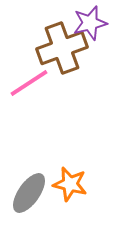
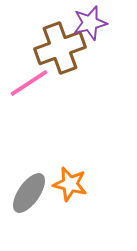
brown cross: moved 2 px left
